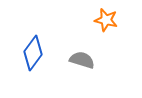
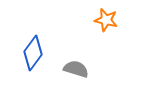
gray semicircle: moved 6 px left, 9 px down
